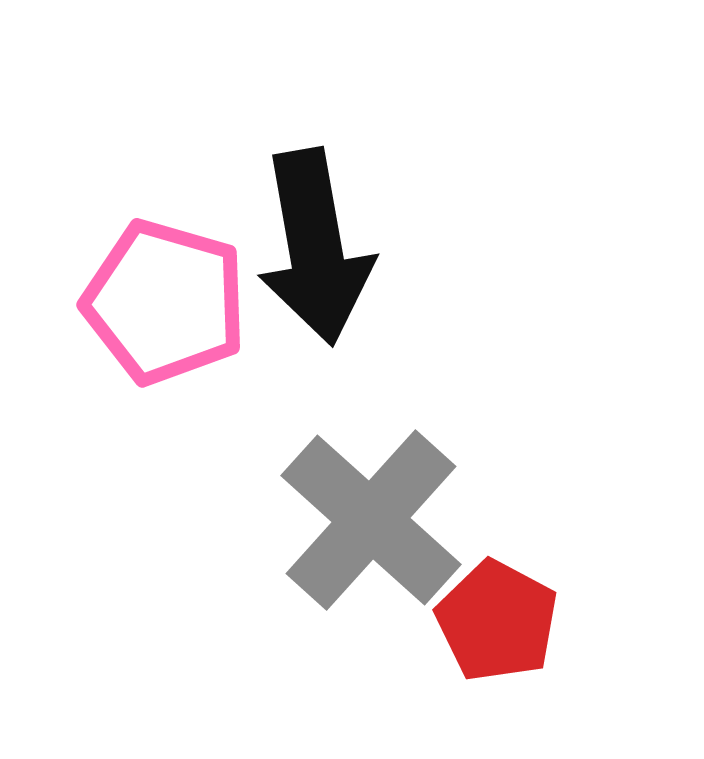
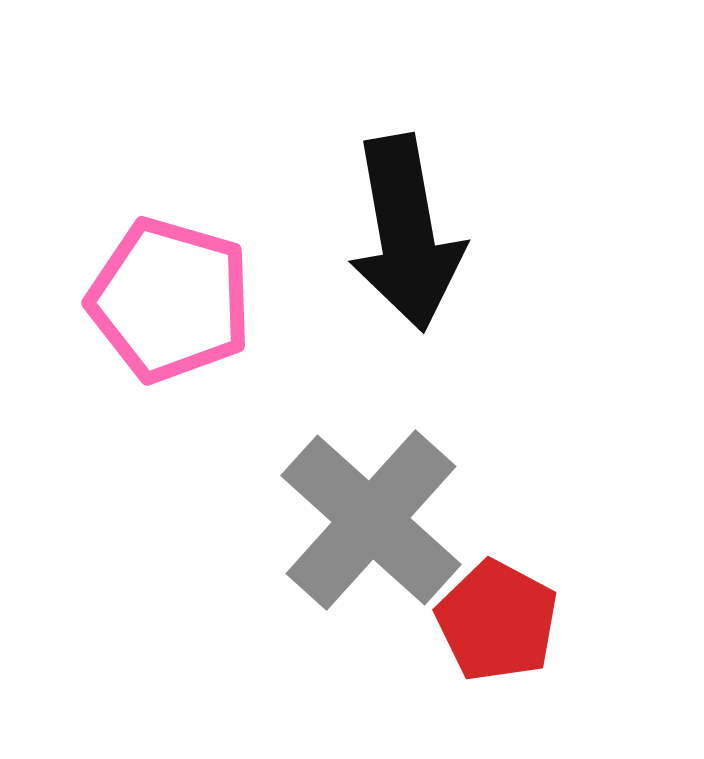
black arrow: moved 91 px right, 14 px up
pink pentagon: moved 5 px right, 2 px up
